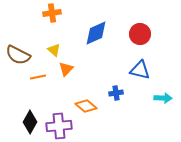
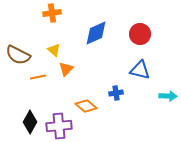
cyan arrow: moved 5 px right, 2 px up
